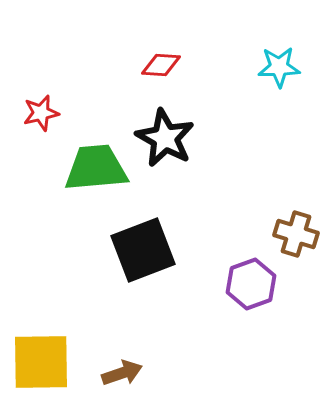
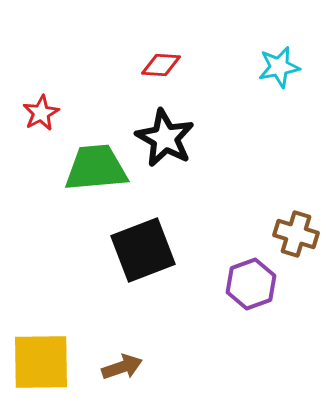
cyan star: rotated 9 degrees counterclockwise
red star: rotated 15 degrees counterclockwise
brown arrow: moved 6 px up
